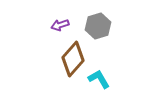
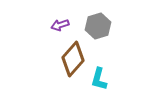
cyan L-shape: rotated 135 degrees counterclockwise
